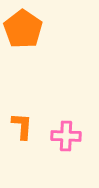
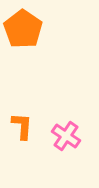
pink cross: rotated 32 degrees clockwise
